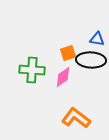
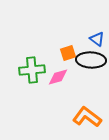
blue triangle: rotated 28 degrees clockwise
green cross: rotated 10 degrees counterclockwise
pink diamond: moved 5 px left; rotated 20 degrees clockwise
orange L-shape: moved 11 px right, 1 px up
